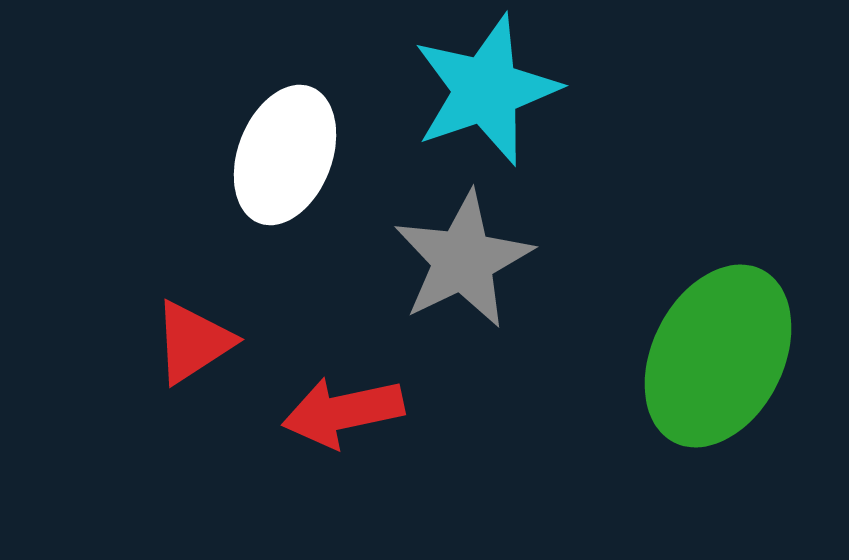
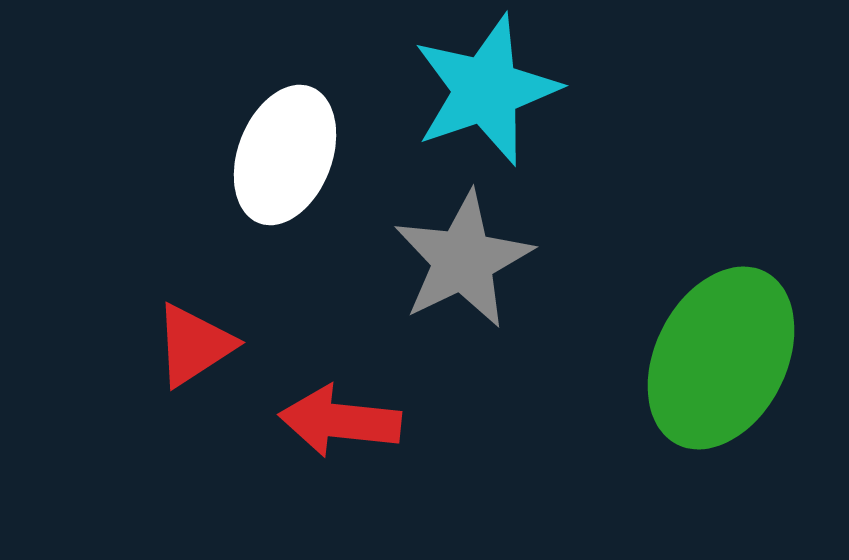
red triangle: moved 1 px right, 3 px down
green ellipse: moved 3 px right, 2 px down
red arrow: moved 3 px left, 9 px down; rotated 18 degrees clockwise
